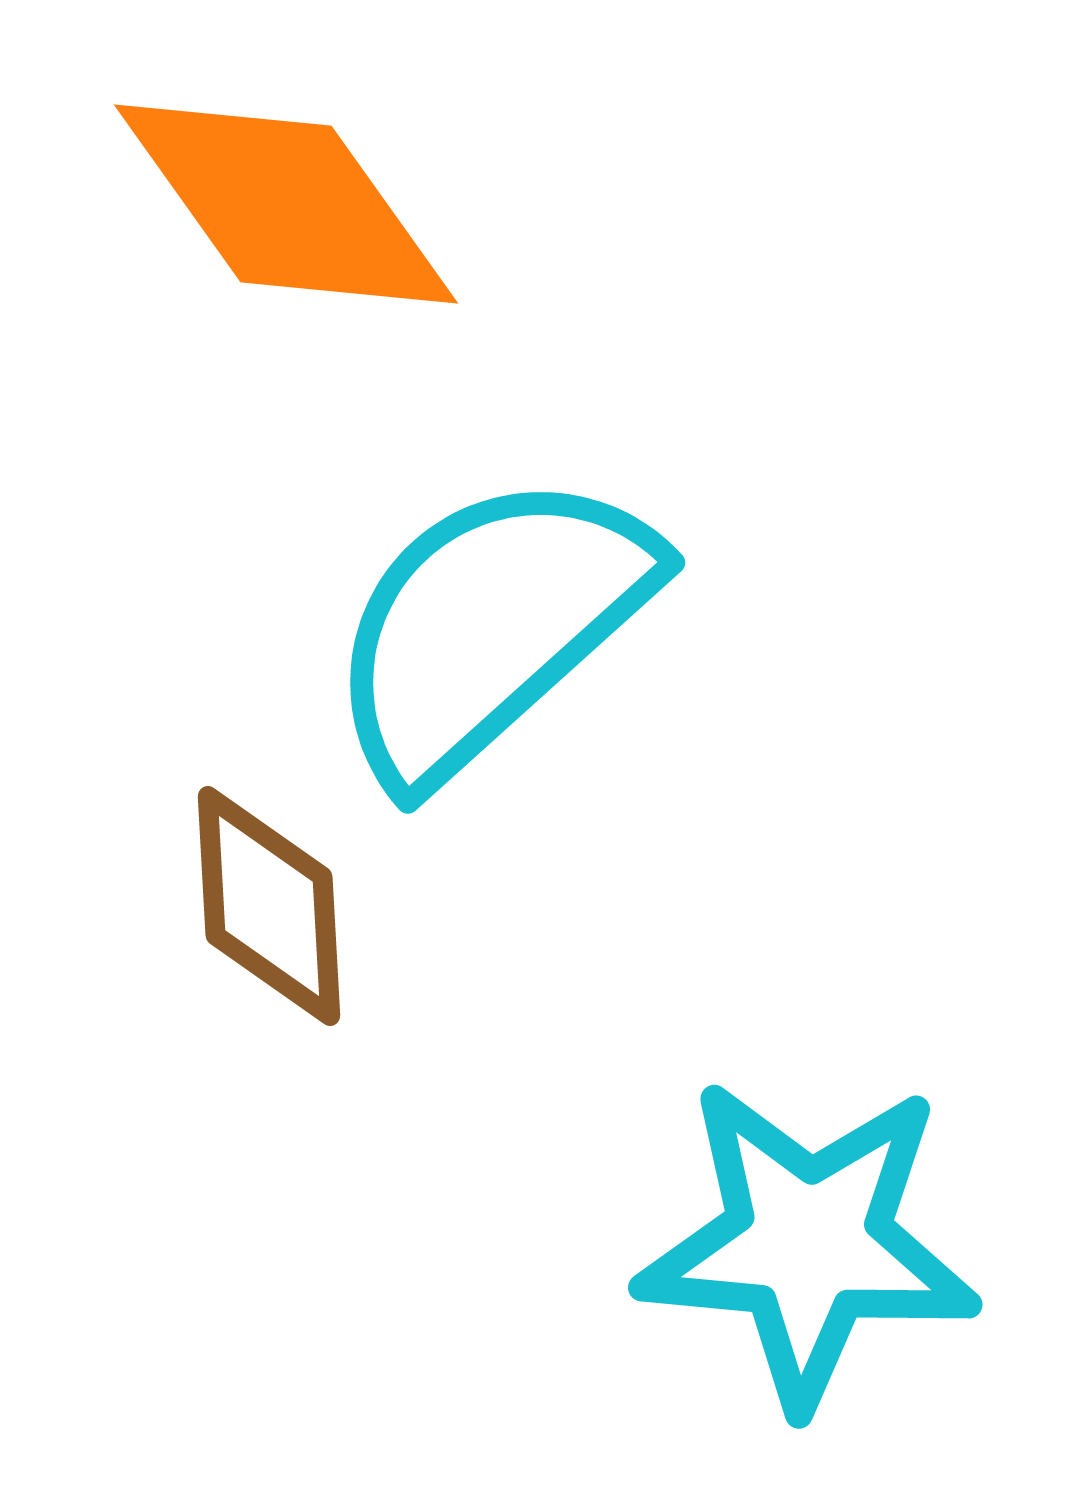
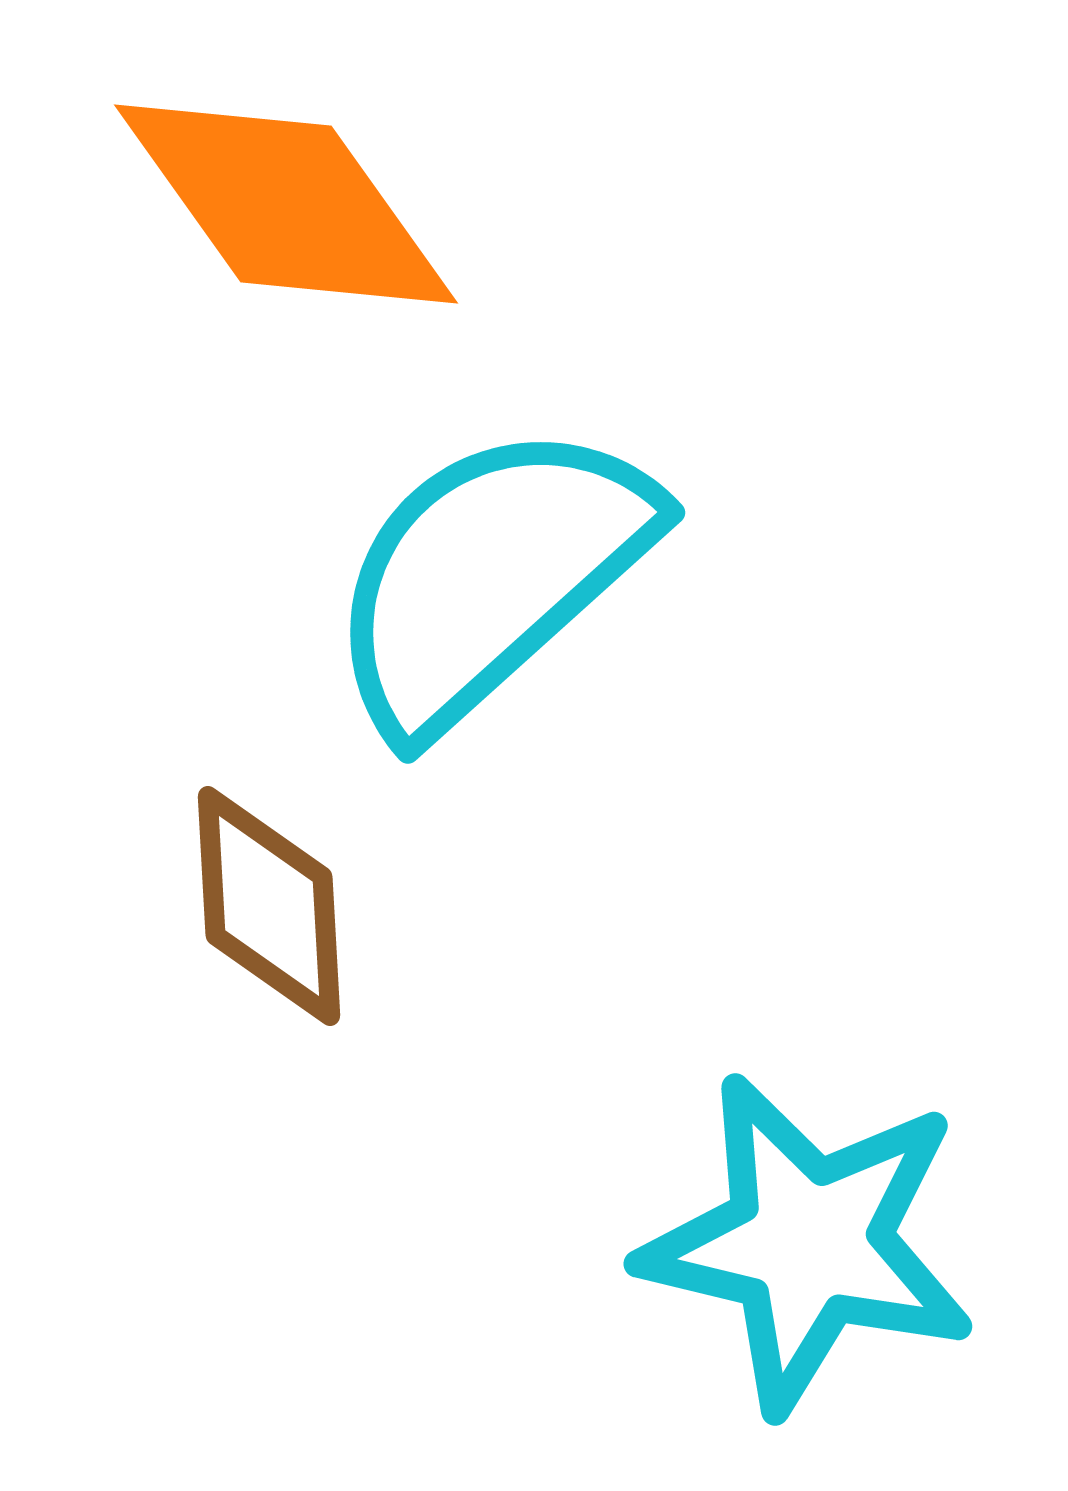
cyan semicircle: moved 50 px up
cyan star: rotated 8 degrees clockwise
